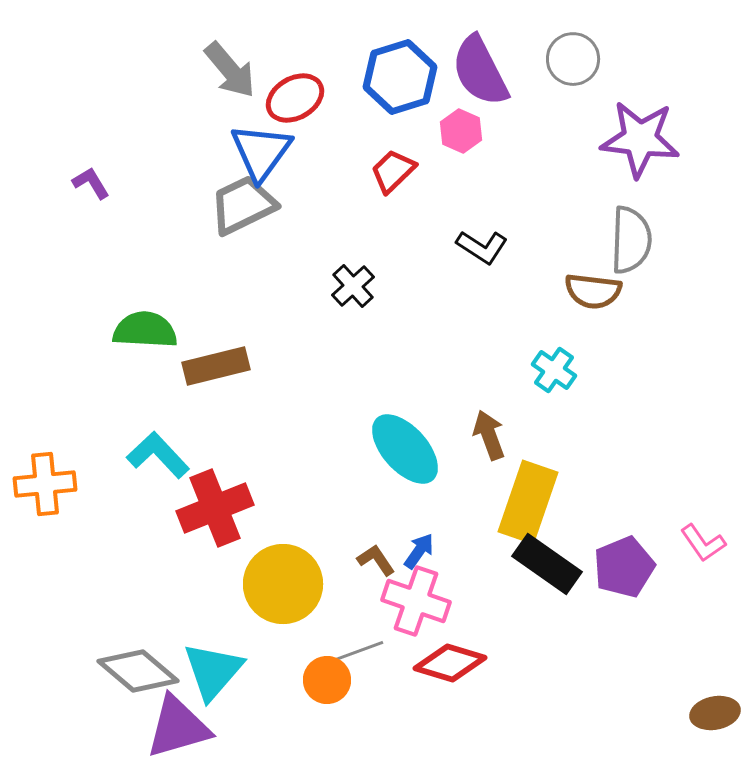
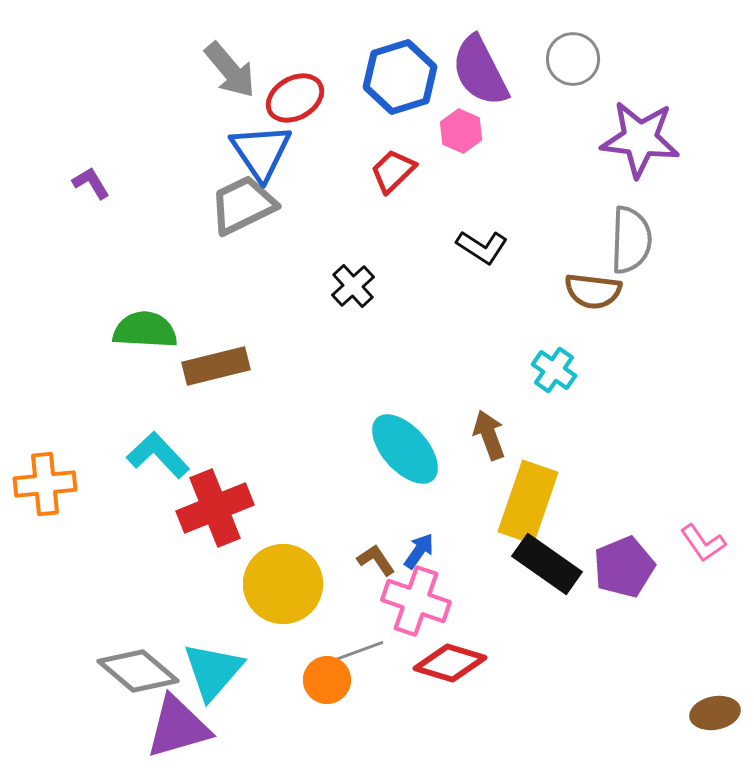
blue triangle: rotated 10 degrees counterclockwise
